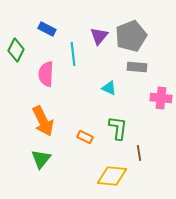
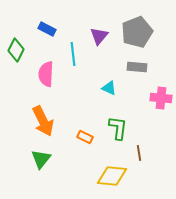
gray pentagon: moved 6 px right, 4 px up
